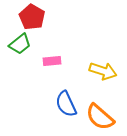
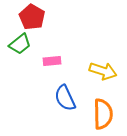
blue semicircle: moved 1 px left, 6 px up
orange semicircle: moved 3 px right, 3 px up; rotated 132 degrees counterclockwise
